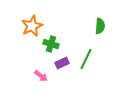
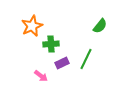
green semicircle: rotated 35 degrees clockwise
green cross: rotated 21 degrees counterclockwise
